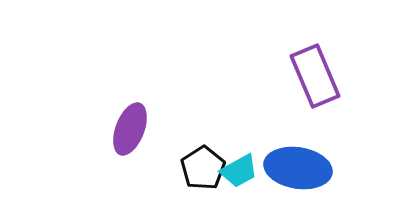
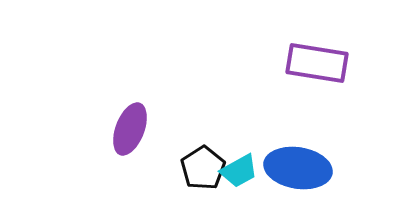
purple rectangle: moved 2 px right, 13 px up; rotated 58 degrees counterclockwise
